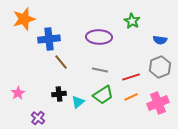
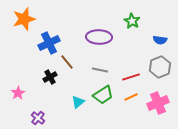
blue cross: moved 4 px down; rotated 20 degrees counterclockwise
brown line: moved 6 px right
black cross: moved 9 px left, 17 px up; rotated 24 degrees counterclockwise
